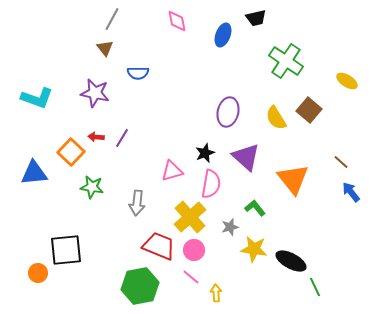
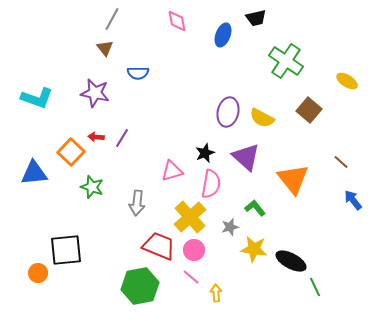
yellow semicircle: moved 14 px left; rotated 30 degrees counterclockwise
green star: rotated 10 degrees clockwise
blue arrow: moved 2 px right, 8 px down
